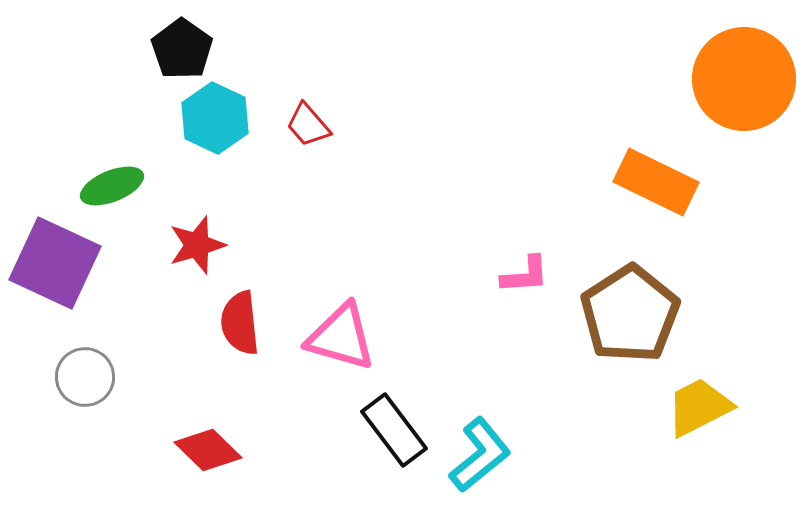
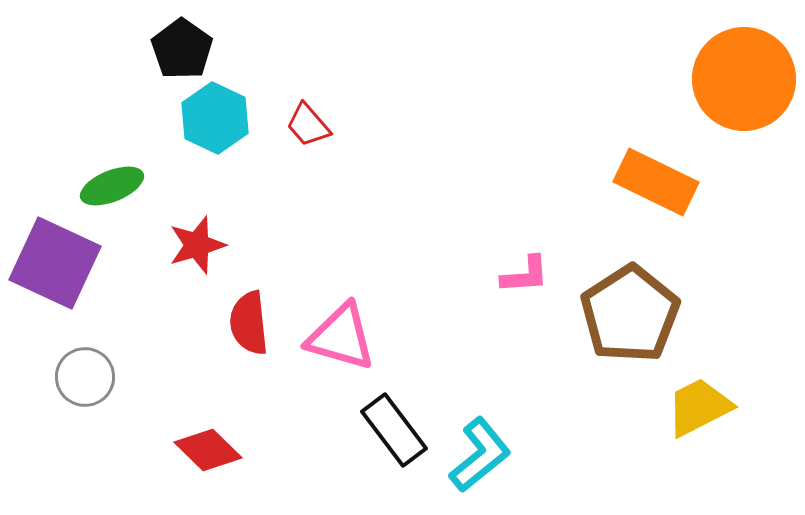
red semicircle: moved 9 px right
